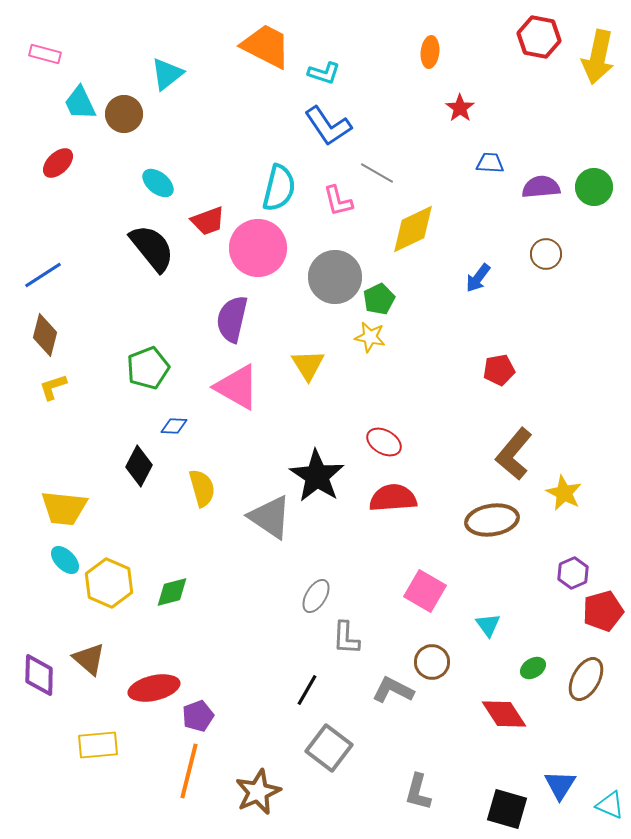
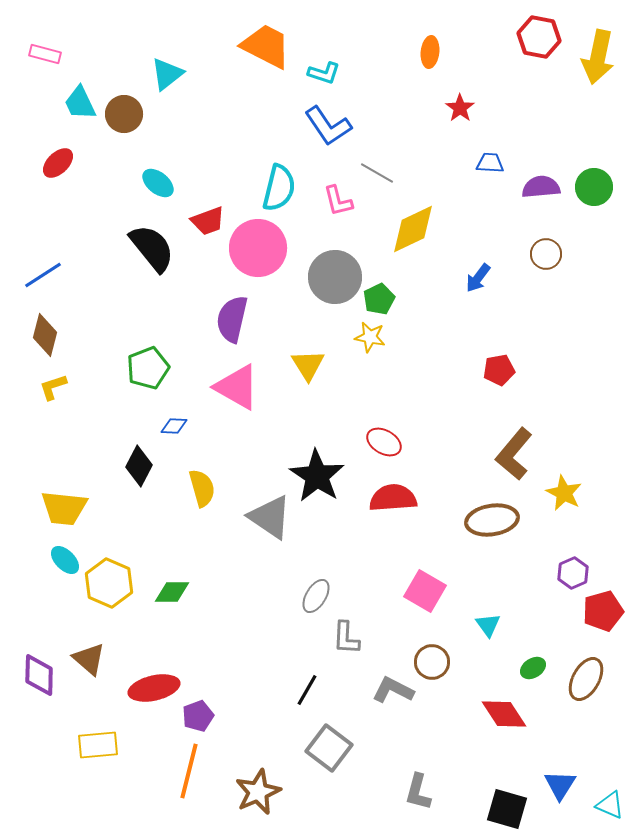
green diamond at (172, 592): rotated 15 degrees clockwise
